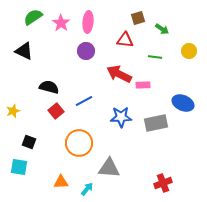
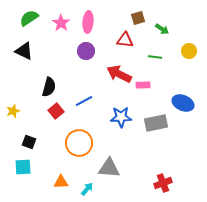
green semicircle: moved 4 px left, 1 px down
black semicircle: rotated 90 degrees clockwise
cyan square: moved 4 px right; rotated 12 degrees counterclockwise
